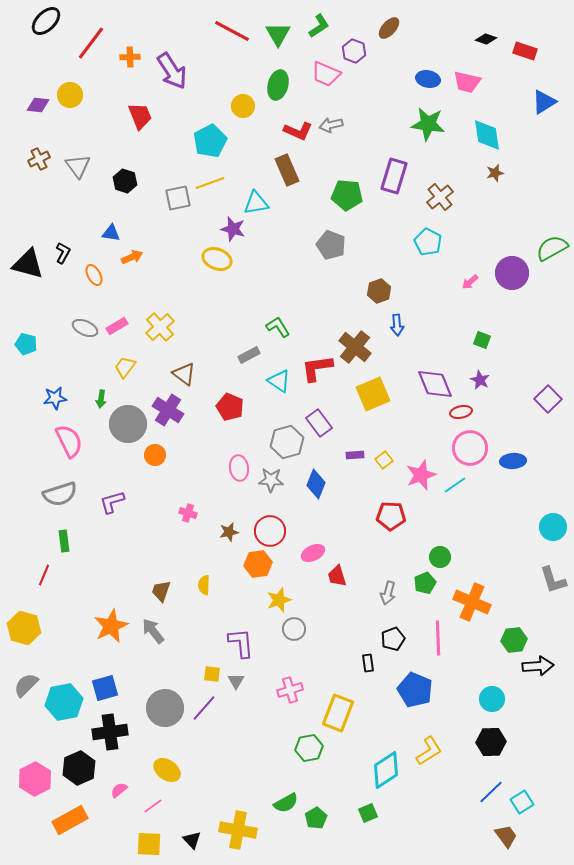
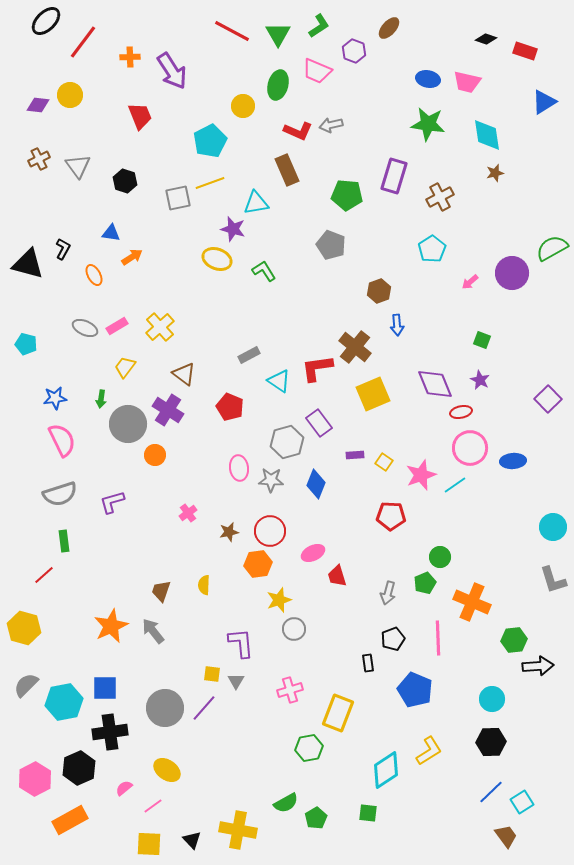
red line at (91, 43): moved 8 px left, 1 px up
pink trapezoid at (326, 74): moved 9 px left, 3 px up
brown cross at (440, 197): rotated 12 degrees clockwise
cyan pentagon at (428, 242): moved 4 px right, 7 px down; rotated 12 degrees clockwise
black L-shape at (63, 253): moved 4 px up
orange arrow at (132, 257): rotated 10 degrees counterclockwise
green L-shape at (278, 327): moved 14 px left, 56 px up
pink semicircle at (69, 441): moved 7 px left, 1 px up
yellow square at (384, 460): moved 2 px down; rotated 18 degrees counterclockwise
pink cross at (188, 513): rotated 36 degrees clockwise
red line at (44, 575): rotated 25 degrees clockwise
blue square at (105, 688): rotated 16 degrees clockwise
pink semicircle at (119, 790): moved 5 px right, 2 px up
green square at (368, 813): rotated 30 degrees clockwise
